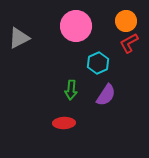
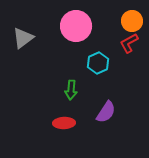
orange circle: moved 6 px right
gray triangle: moved 4 px right; rotated 10 degrees counterclockwise
purple semicircle: moved 17 px down
